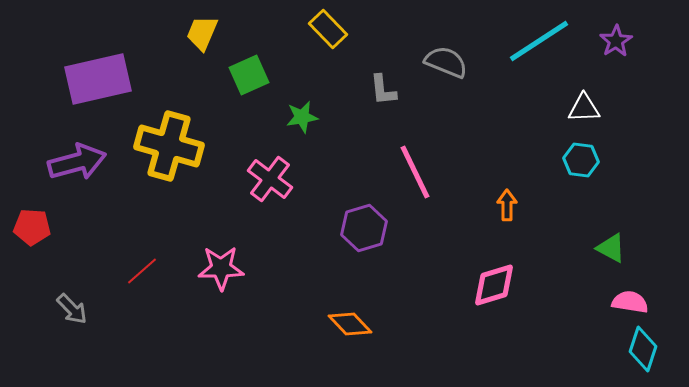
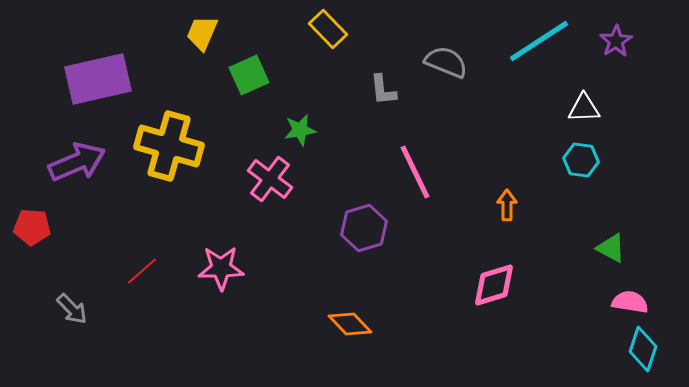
green star: moved 2 px left, 13 px down
purple arrow: rotated 8 degrees counterclockwise
